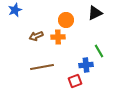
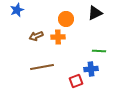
blue star: moved 2 px right
orange circle: moved 1 px up
green line: rotated 56 degrees counterclockwise
blue cross: moved 5 px right, 4 px down
red square: moved 1 px right
